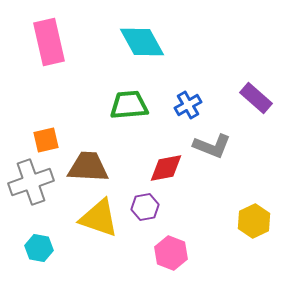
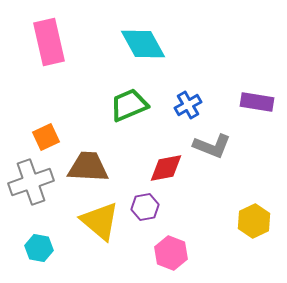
cyan diamond: moved 1 px right, 2 px down
purple rectangle: moved 1 px right, 4 px down; rotated 32 degrees counterclockwise
green trapezoid: rotated 18 degrees counterclockwise
orange square: moved 3 px up; rotated 12 degrees counterclockwise
yellow triangle: moved 1 px right, 3 px down; rotated 21 degrees clockwise
